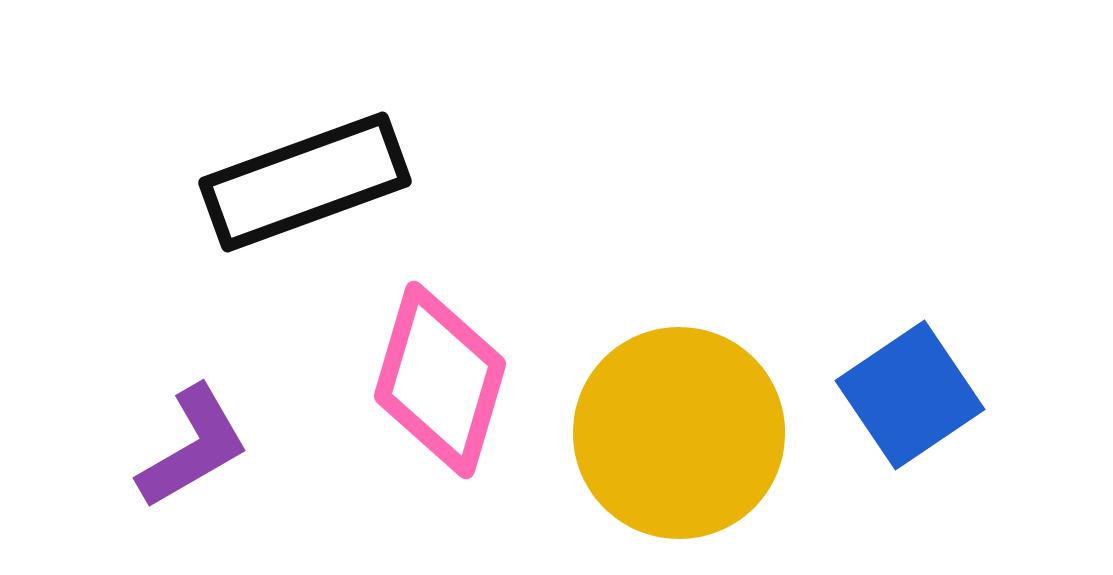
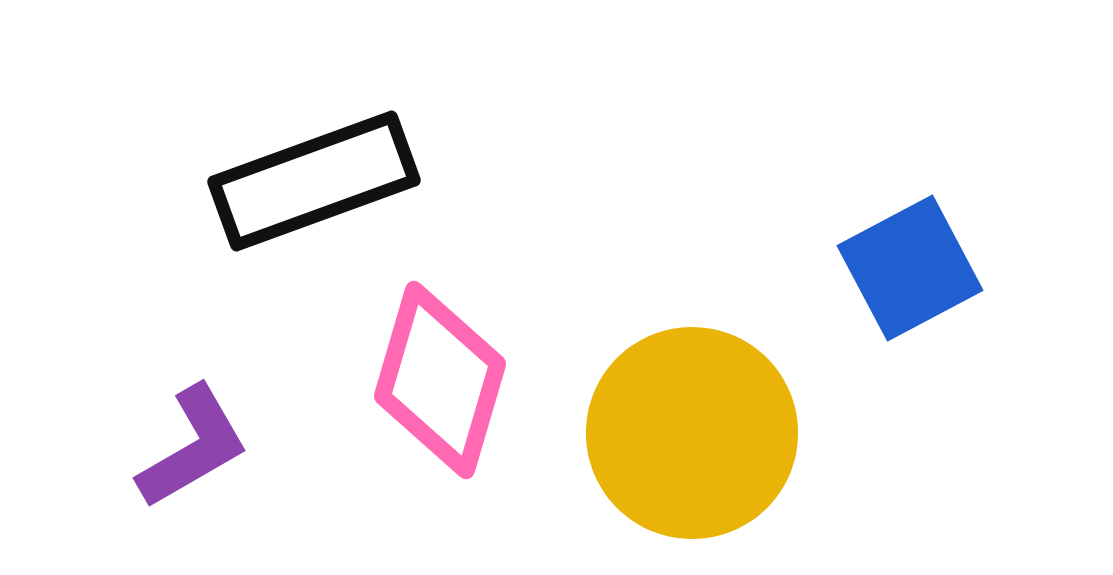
black rectangle: moved 9 px right, 1 px up
blue square: moved 127 px up; rotated 6 degrees clockwise
yellow circle: moved 13 px right
